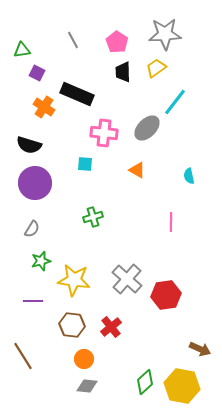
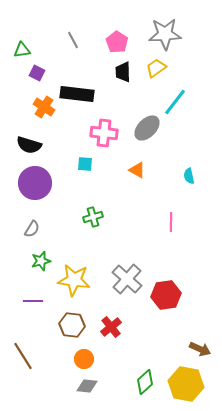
black rectangle: rotated 16 degrees counterclockwise
yellow hexagon: moved 4 px right, 2 px up
